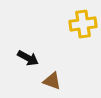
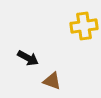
yellow cross: moved 1 px right, 2 px down
